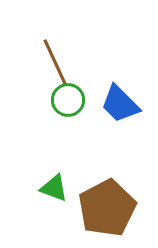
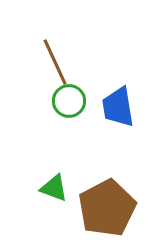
green circle: moved 1 px right, 1 px down
blue trapezoid: moved 2 px left, 3 px down; rotated 36 degrees clockwise
